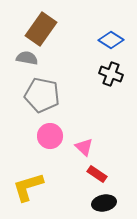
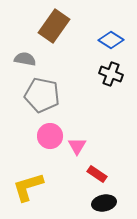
brown rectangle: moved 13 px right, 3 px up
gray semicircle: moved 2 px left, 1 px down
pink triangle: moved 7 px left, 1 px up; rotated 18 degrees clockwise
